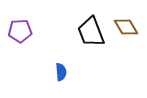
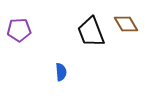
brown diamond: moved 3 px up
purple pentagon: moved 1 px left, 1 px up
